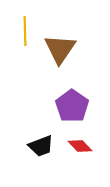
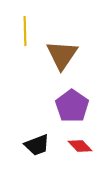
brown triangle: moved 2 px right, 6 px down
black trapezoid: moved 4 px left, 1 px up
